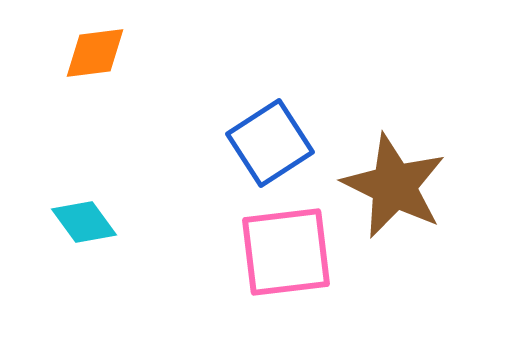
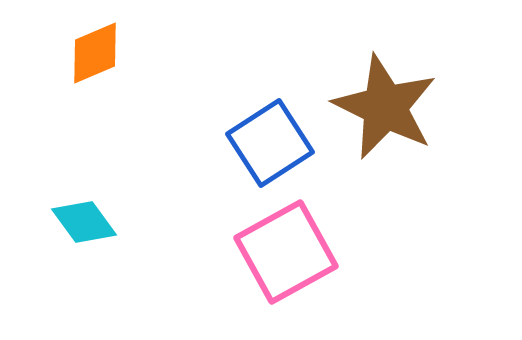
orange diamond: rotated 16 degrees counterclockwise
brown star: moved 9 px left, 79 px up
pink square: rotated 22 degrees counterclockwise
